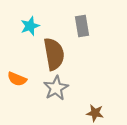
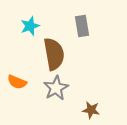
orange semicircle: moved 3 px down
brown star: moved 4 px left, 3 px up
